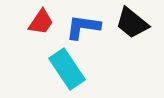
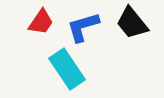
black trapezoid: rotated 12 degrees clockwise
blue L-shape: rotated 24 degrees counterclockwise
